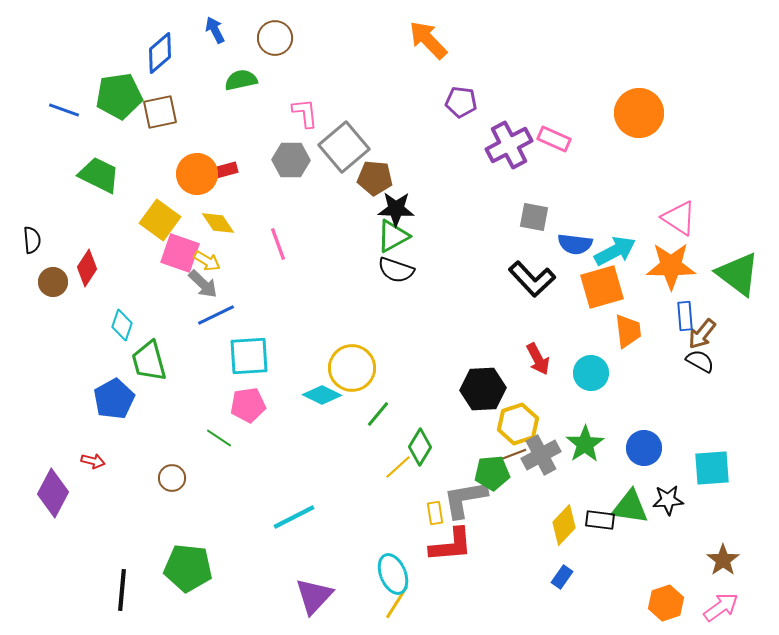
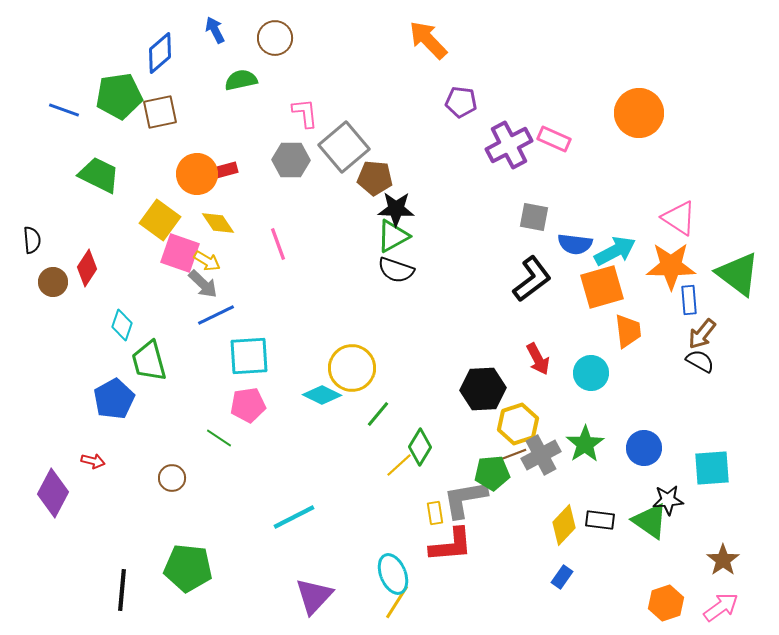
black L-shape at (532, 279): rotated 84 degrees counterclockwise
blue rectangle at (685, 316): moved 4 px right, 16 px up
yellow line at (398, 467): moved 1 px right, 2 px up
green triangle at (630, 507): moved 20 px right, 14 px down; rotated 27 degrees clockwise
